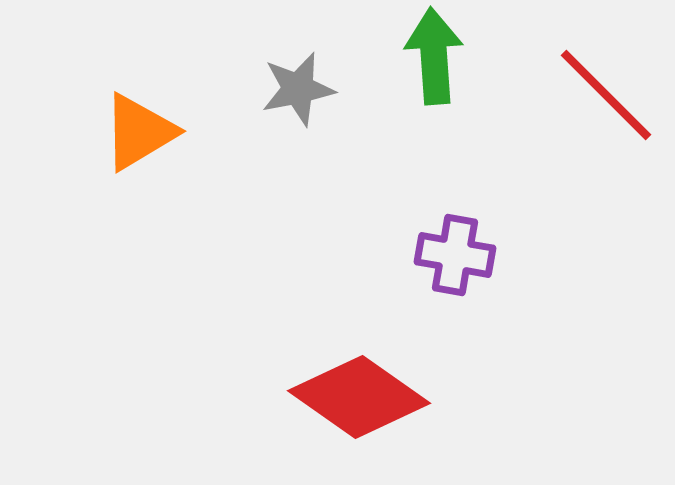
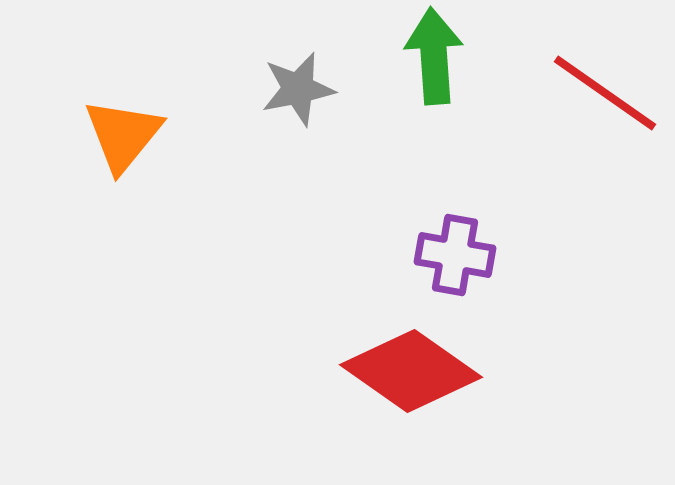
red line: moved 1 px left, 2 px up; rotated 10 degrees counterclockwise
orange triangle: moved 16 px left, 3 px down; rotated 20 degrees counterclockwise
red diamond: moved 52 px right, 26 px up
